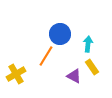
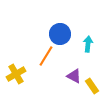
yellow rectangle: moved 19 px down
